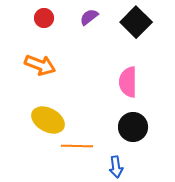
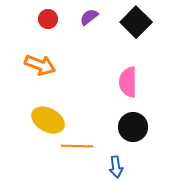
red circle: moved 4 px right, 1 px down
